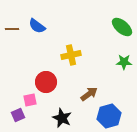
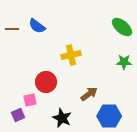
blue hexagon: rotated 15 degrees clockwise
